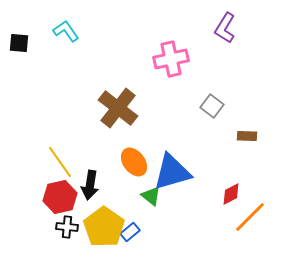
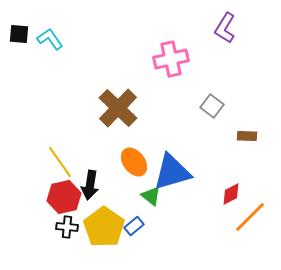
cyan L-shape: moved 16 px left, 8 px down
black square: moved 9 px up
brown cross: rotated 6 degrees clockwise
red hexagon: moved 4 px right
blue rectangle: moved 4 px right, 6 px up
